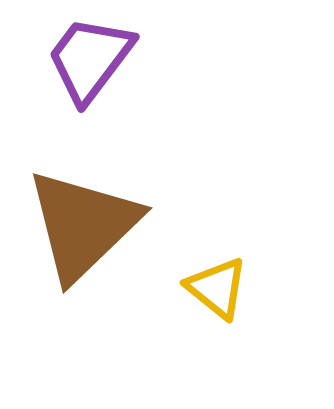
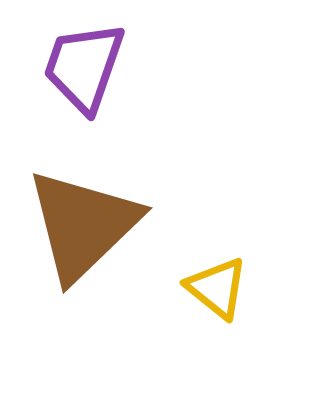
purple trapezoid: moved 6 px left, 8 px down; rotated 18 degrees counterclockwise
